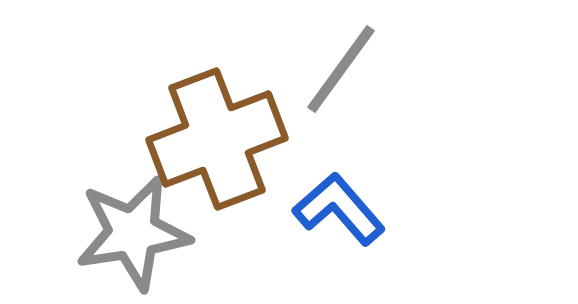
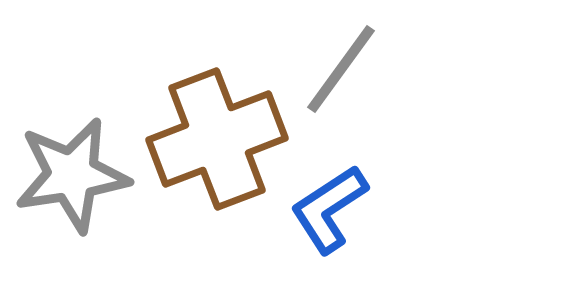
blue L-shape: moved 10 px left; rotated 82 degrees counterclockwise
gray star: moved 61 px left, 58 px up
